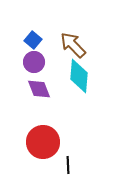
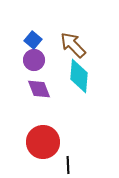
purple circle: moved 2 px up
